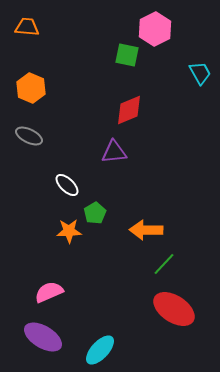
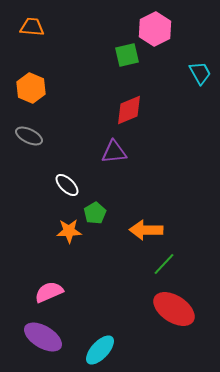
orange trapezoid: moved 5 px right
green square: rotated 25 degrees counterclockwise
